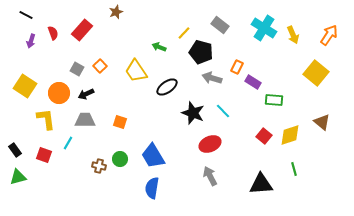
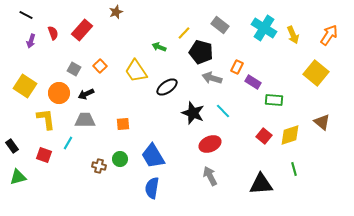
gray square at (77, 69): moved 3 px left
orange square at (120, 122): moved 3 px right, 2 px down; rotated 24 degrees counterclockwise
black rectangle at (15, 150): moved 3 px left, 4 px up
